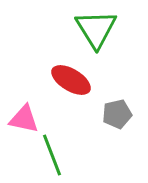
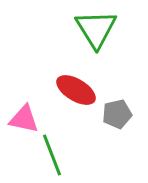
red ellipse: moved 5 px right, 10 px down
